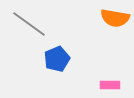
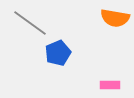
gray line: moved 1 px right, 1 px up
blue pentagon: moved 1 px right, 6 px up
